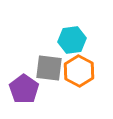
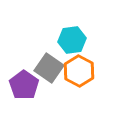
gray square: rotated 28 degrees clockwise
purple pentagon: moved 4 px up
